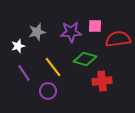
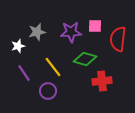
red semicircle: rotated 75 degrees counterclockwise
